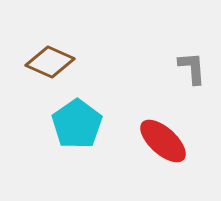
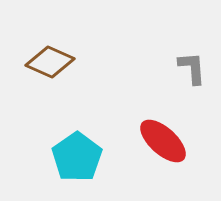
cyan pentagon: moved 33 px down
